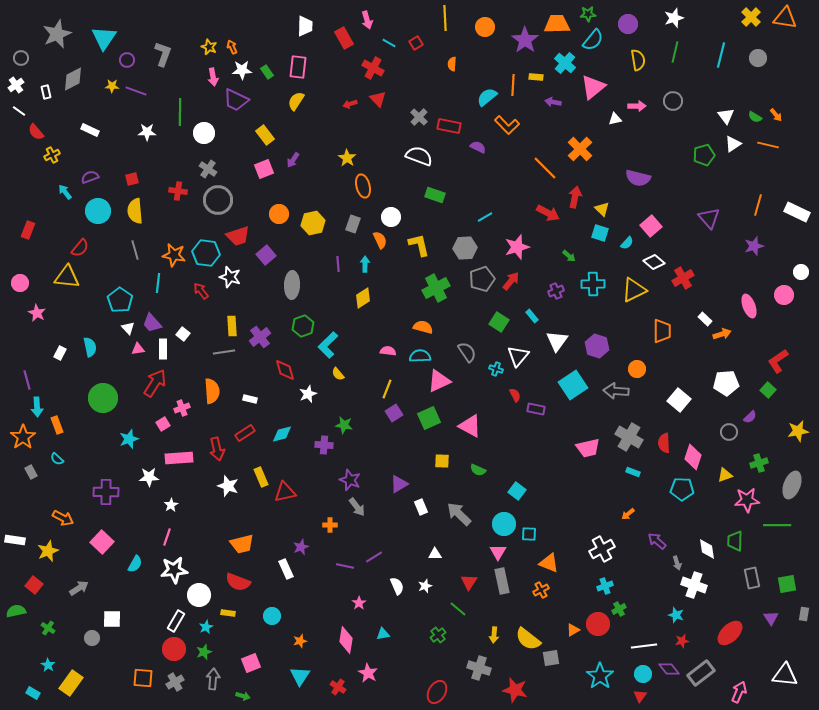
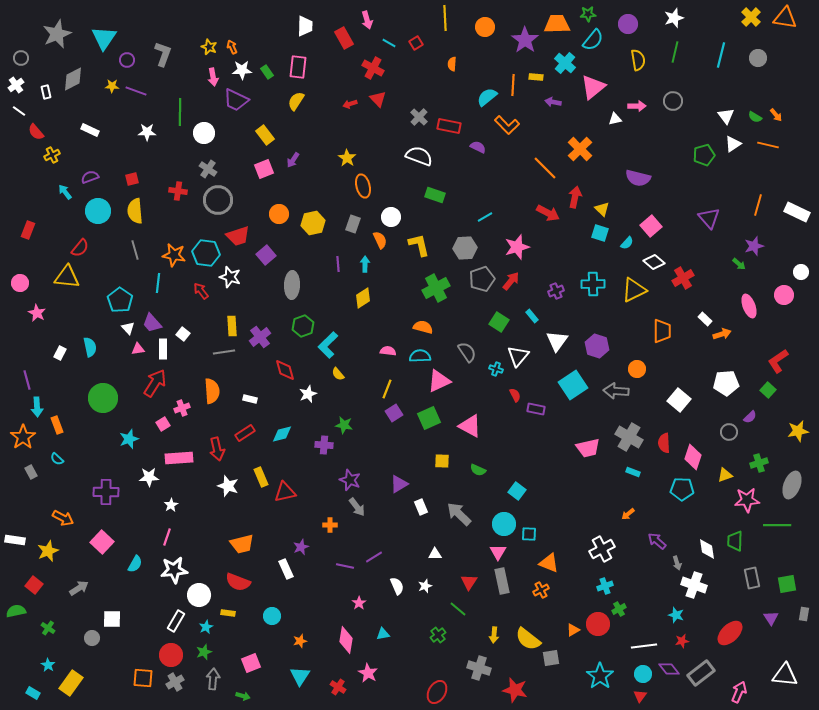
green arrow at (569, 256): moved 170 px right, 8 px down
red circle at (174, 649): moved 3 px left, 6 px down
